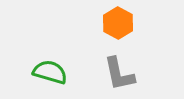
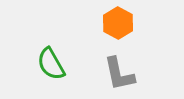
green semicircle: moved 1 px right, 8 px up; rotated 136 degrees counterclockwise
